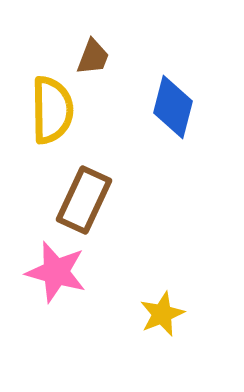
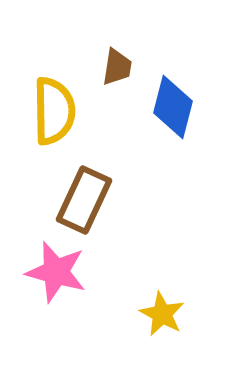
brown trapezoid: moved 24 px right, 10 px down; rotated 12 degrees counterclockwise
yellow semicircle: moved 2 px right, 1 px down
yellow star: rotated 21 degrees counterclockwise
